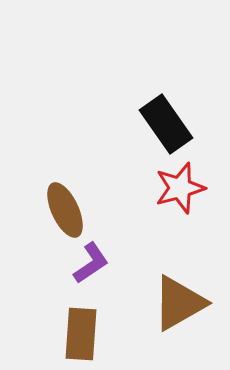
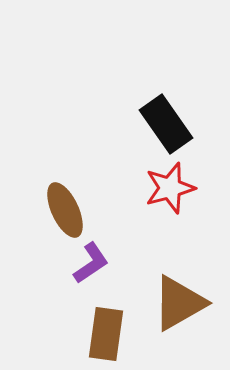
red star: moved 10 px left
brown rectangle: moved 25 px right; rotated 4 degrees clockwise
